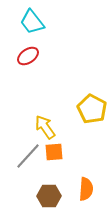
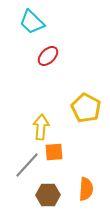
cyan trapezoid: rotated 8 degrees counterclockwise
red ellipse: moved 20 px right; rotated 10 degrees counterclockwise
yellow pentagon: moved 6 px left, 1 px up
yellow arrow: moved 4 px left; rotated 40 degrees clockwise
gray line: moved 1 px left, 9 px down
brown hexagon: moved 1 px left, 1 px up
